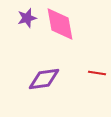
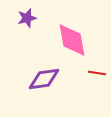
pink diamond: moved 12 px right, 16 px down
